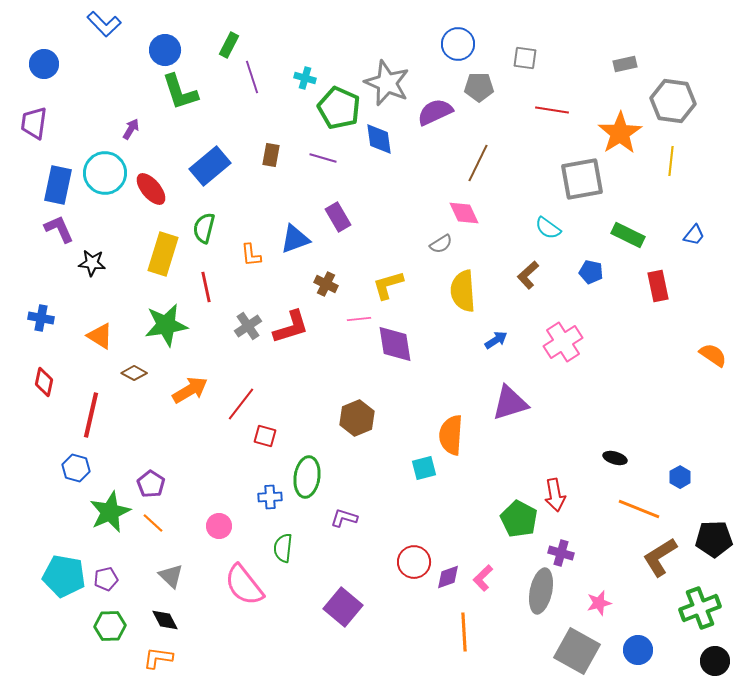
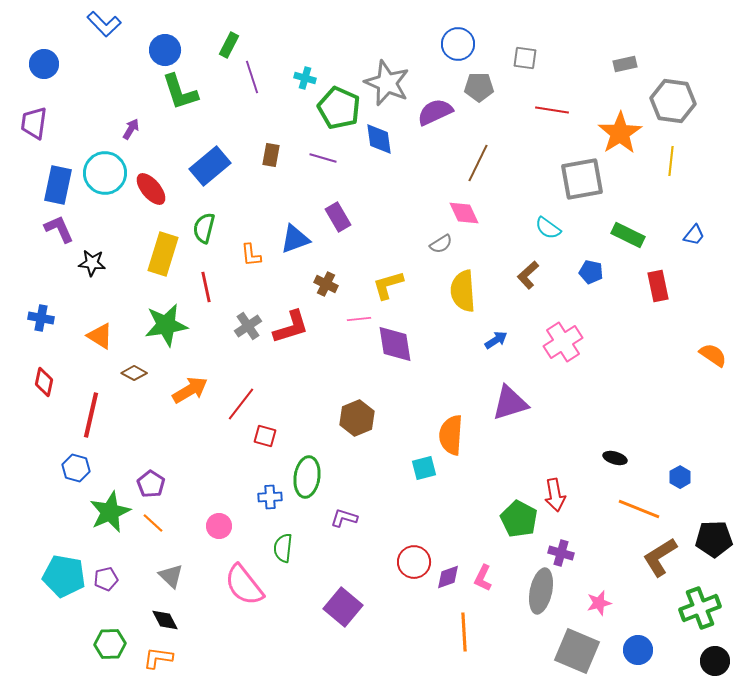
pink L-shape at (483, 578): rotated 20 degrees counterclockwise
green hexagon at (110, 626): moved 18 px down
gray square at (577, 651): rotated 6 degrees counterclockwise
